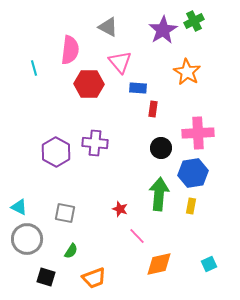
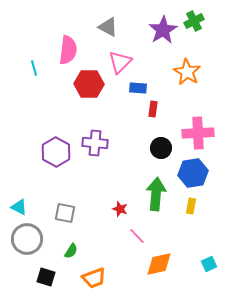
pink semicircle: moved 2 px left
pink triangle: rotated 25 degrees clockwise
green arrow: moved 3 px left
